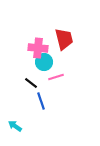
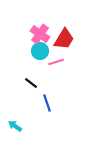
red trapezoid: rotated 45 degrees clockwise
pink cross: moved 2 px right, 14 px up; rotated 30 degrees clockwise
cyan circle: moved 4 px left, 11 px up
pink line: moved 15 px up
blue line: moved 6 px right, 2 px down
